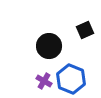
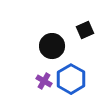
black circle: moved 3 px right
blue hexagon: rotated 8 degrees clockwise
